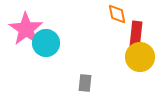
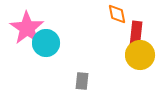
pink star: moved 1 px right, 1 px up
yellow circle: moved 2 px up
gray rectangle: moved 3 px left, 2 px up
